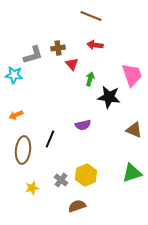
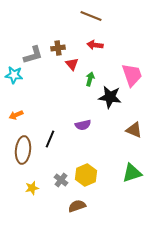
black star: moved 1 px right
